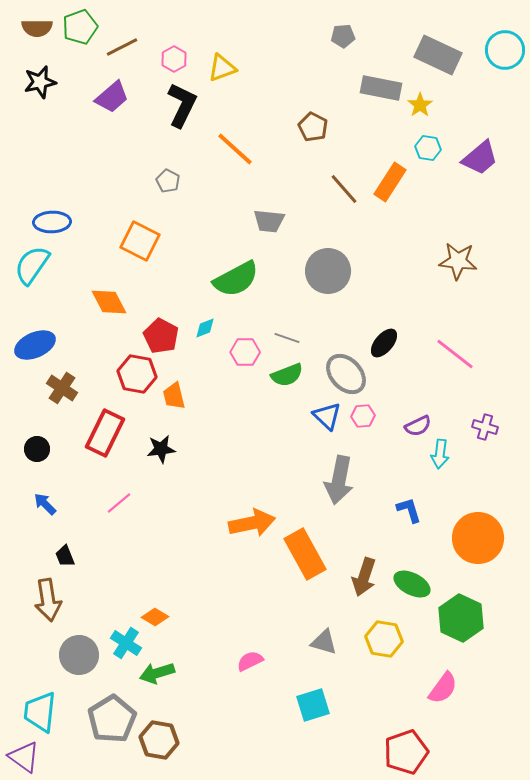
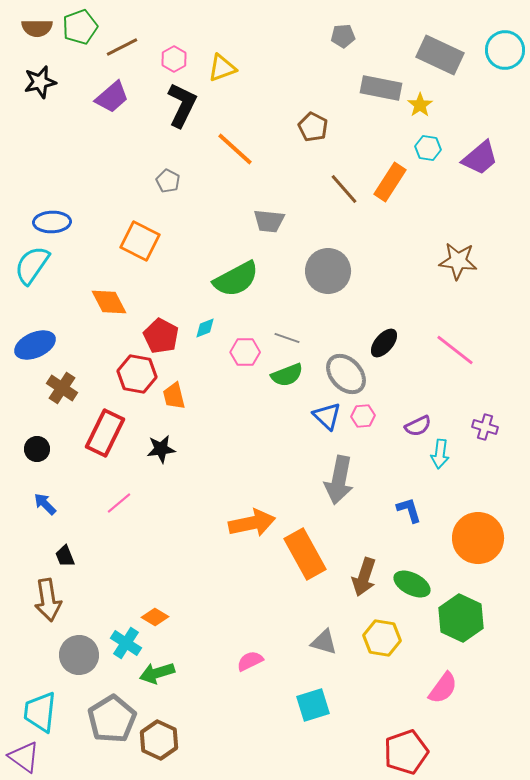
gray rectangle at (438, 55): moved 2 px right
pink line at (455, 354): moved 4 px up
yellow hexagon at (384, 639): moved 2 px left, 1 px up
brown hexagon at (159, 740): rotated 15 degrees clockwise
